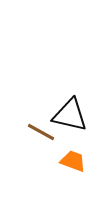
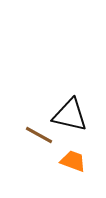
brown line: moved 2 px left, 3 px down
